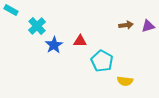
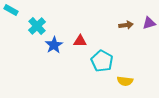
purple triangle: moved 1 px right, 3 px up
